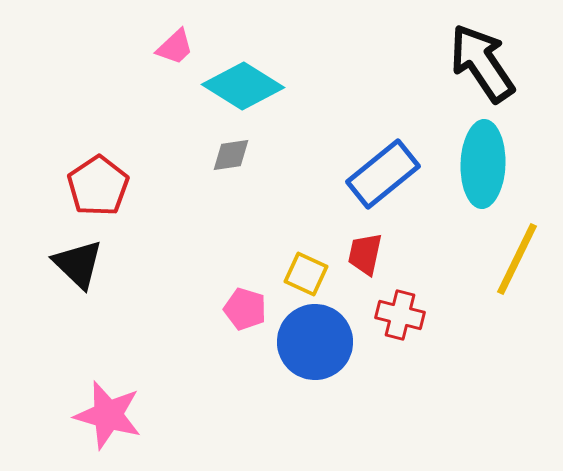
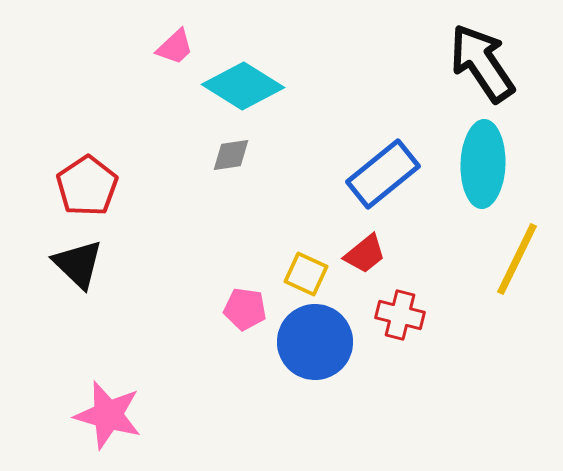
red pentagon: moved 11 px left
red trapezoid: rotated 141 degrees counterclockwise
pink pentagon: rotated 9 degrees counterclockwise
